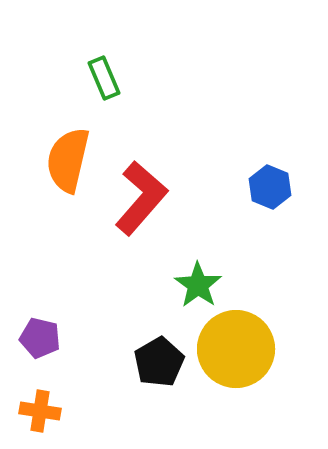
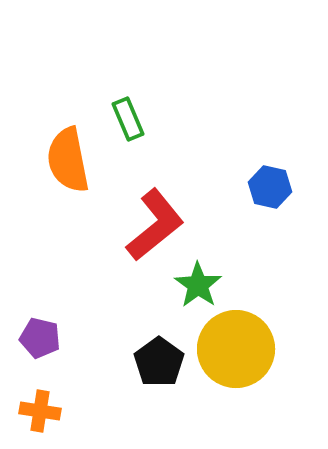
green rectangle: moved 24 px right, 41 px down
orange semicircle: rotated 24 degrees counterclockwise
blue hexagon: rotated 9 degrees counterclockwise
red L-shape: moved 14 px right, 27 px down; rotated 10 degrees clockwise
black pentagon: rotated 6 degrees counterclockwise
